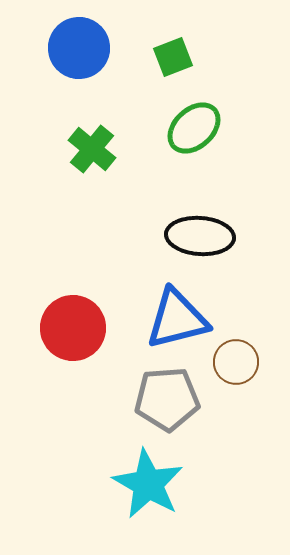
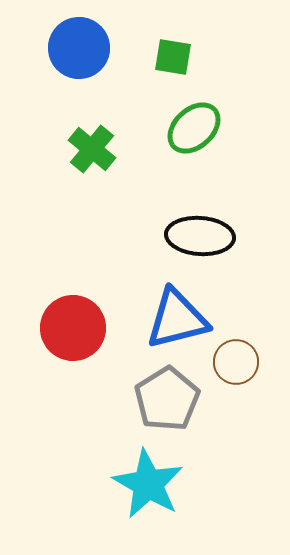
green square: rotated 30 degrees clockwise
gray pentagon: rotated 28 degrees counterclockwise
